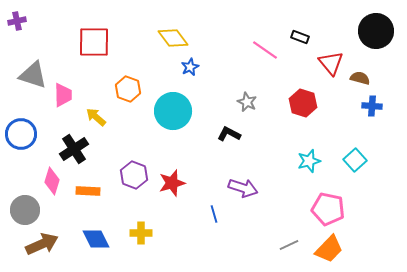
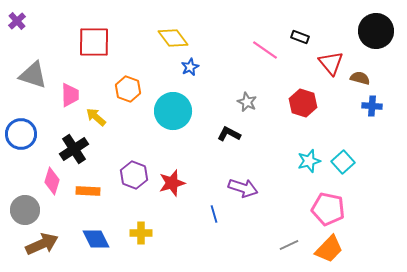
purple cross: rotated 30 degrees counterclockwise
pink trapezoid: moved 7 px right
cyan square: moved 12 px left, 2 px down
